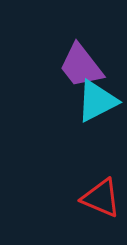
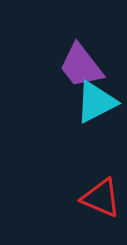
cyan triangle: moved 1 px left, 1 px down
